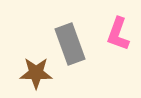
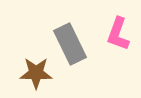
gray rectangle: rotated 6 degrees counterclockwise
